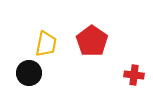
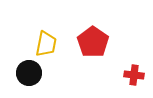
red pentagon: moved 1 px right, 1 px down
